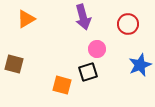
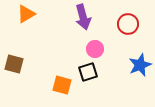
orange triangle: moved 5 px up
pink circle: moved 2 px left
